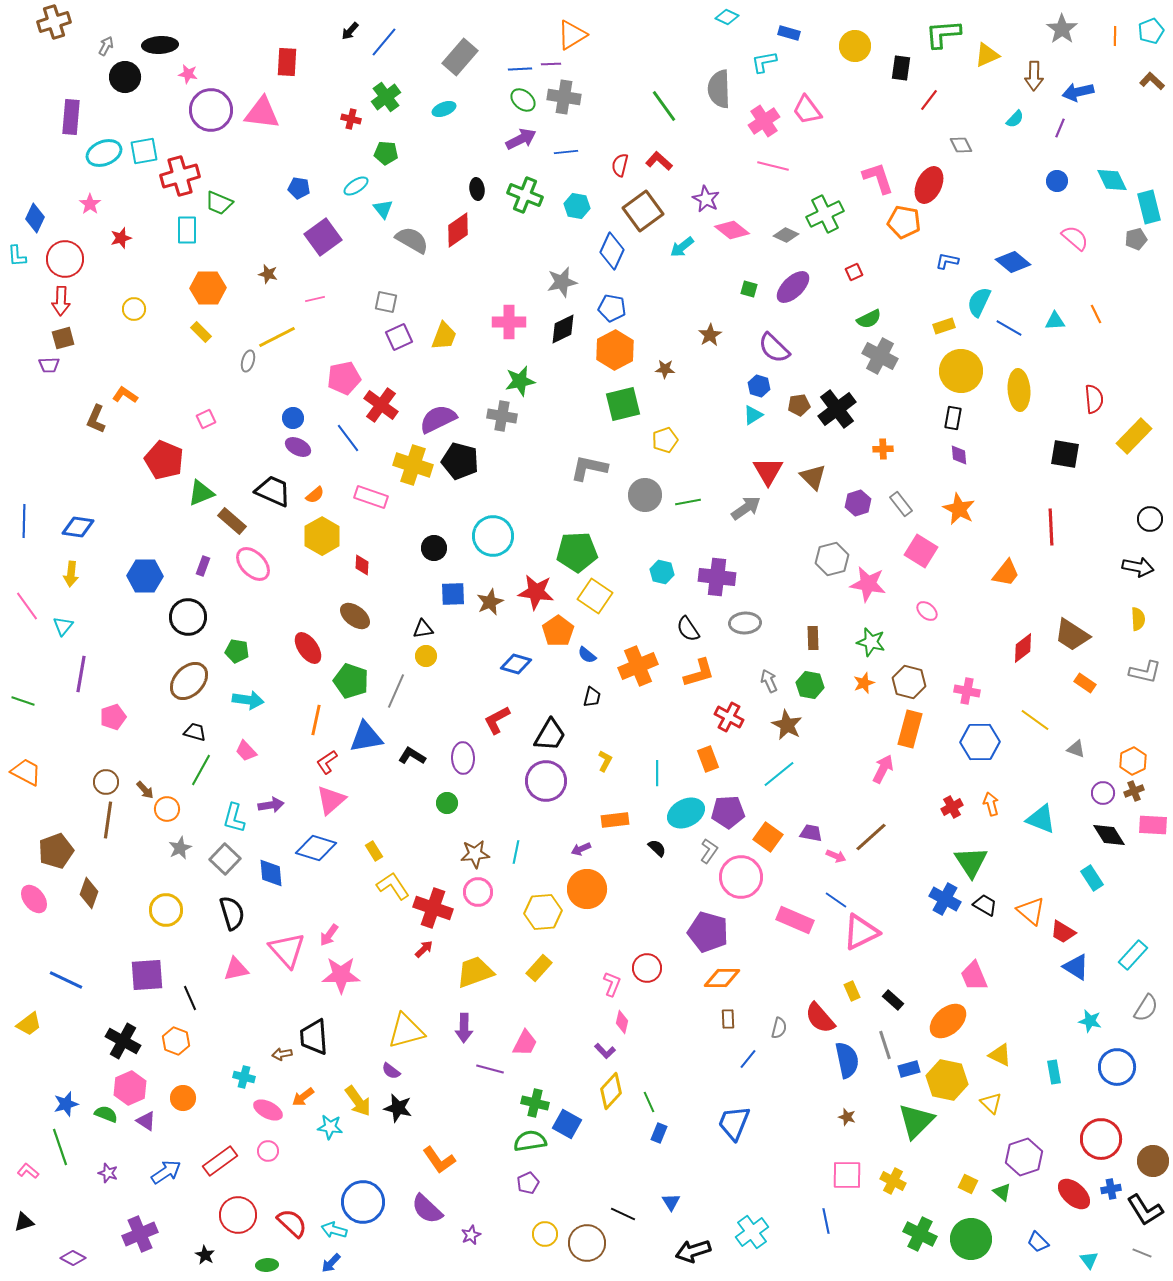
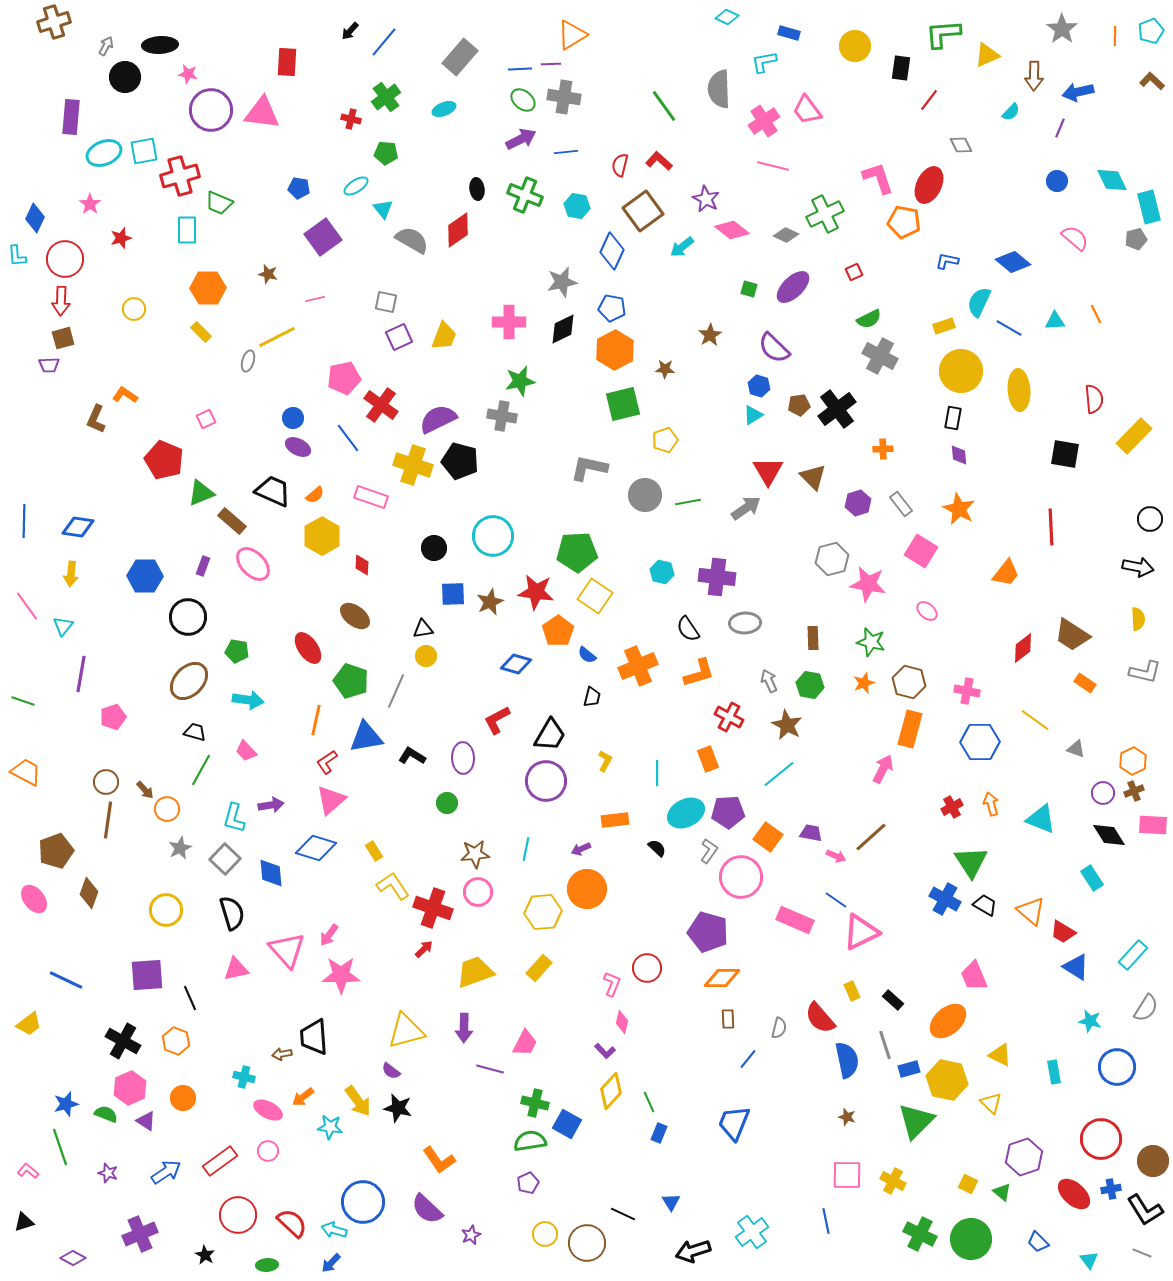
cyan semicircle at (1015, 119): moved 4 px left, 7 px up
cyan line at (516, 852): moved 10 px right, 3 px up
